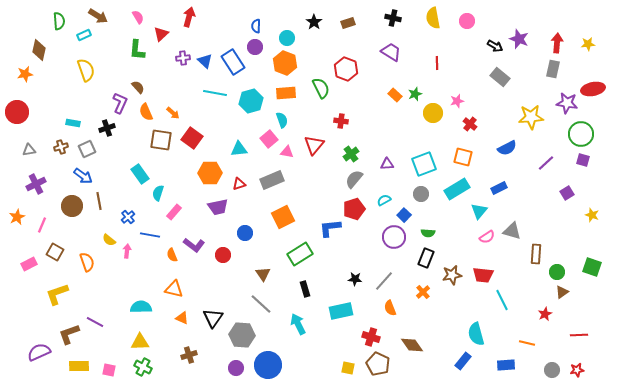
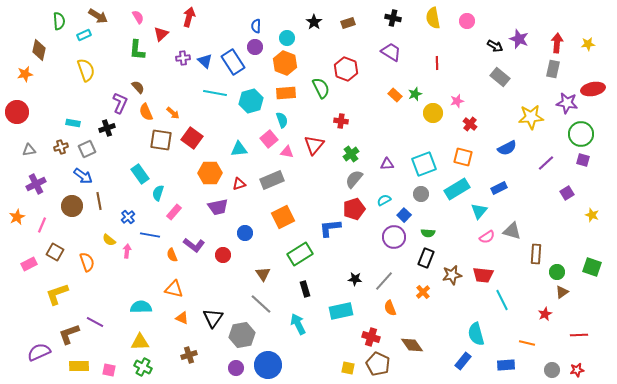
gray hexagon at (242, 335): rotated 15 degrees counterclockwise
